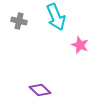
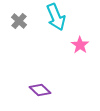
gray cross: rotated 28 degrees clockwise
pink star: rotated 12 degrees clockwise
